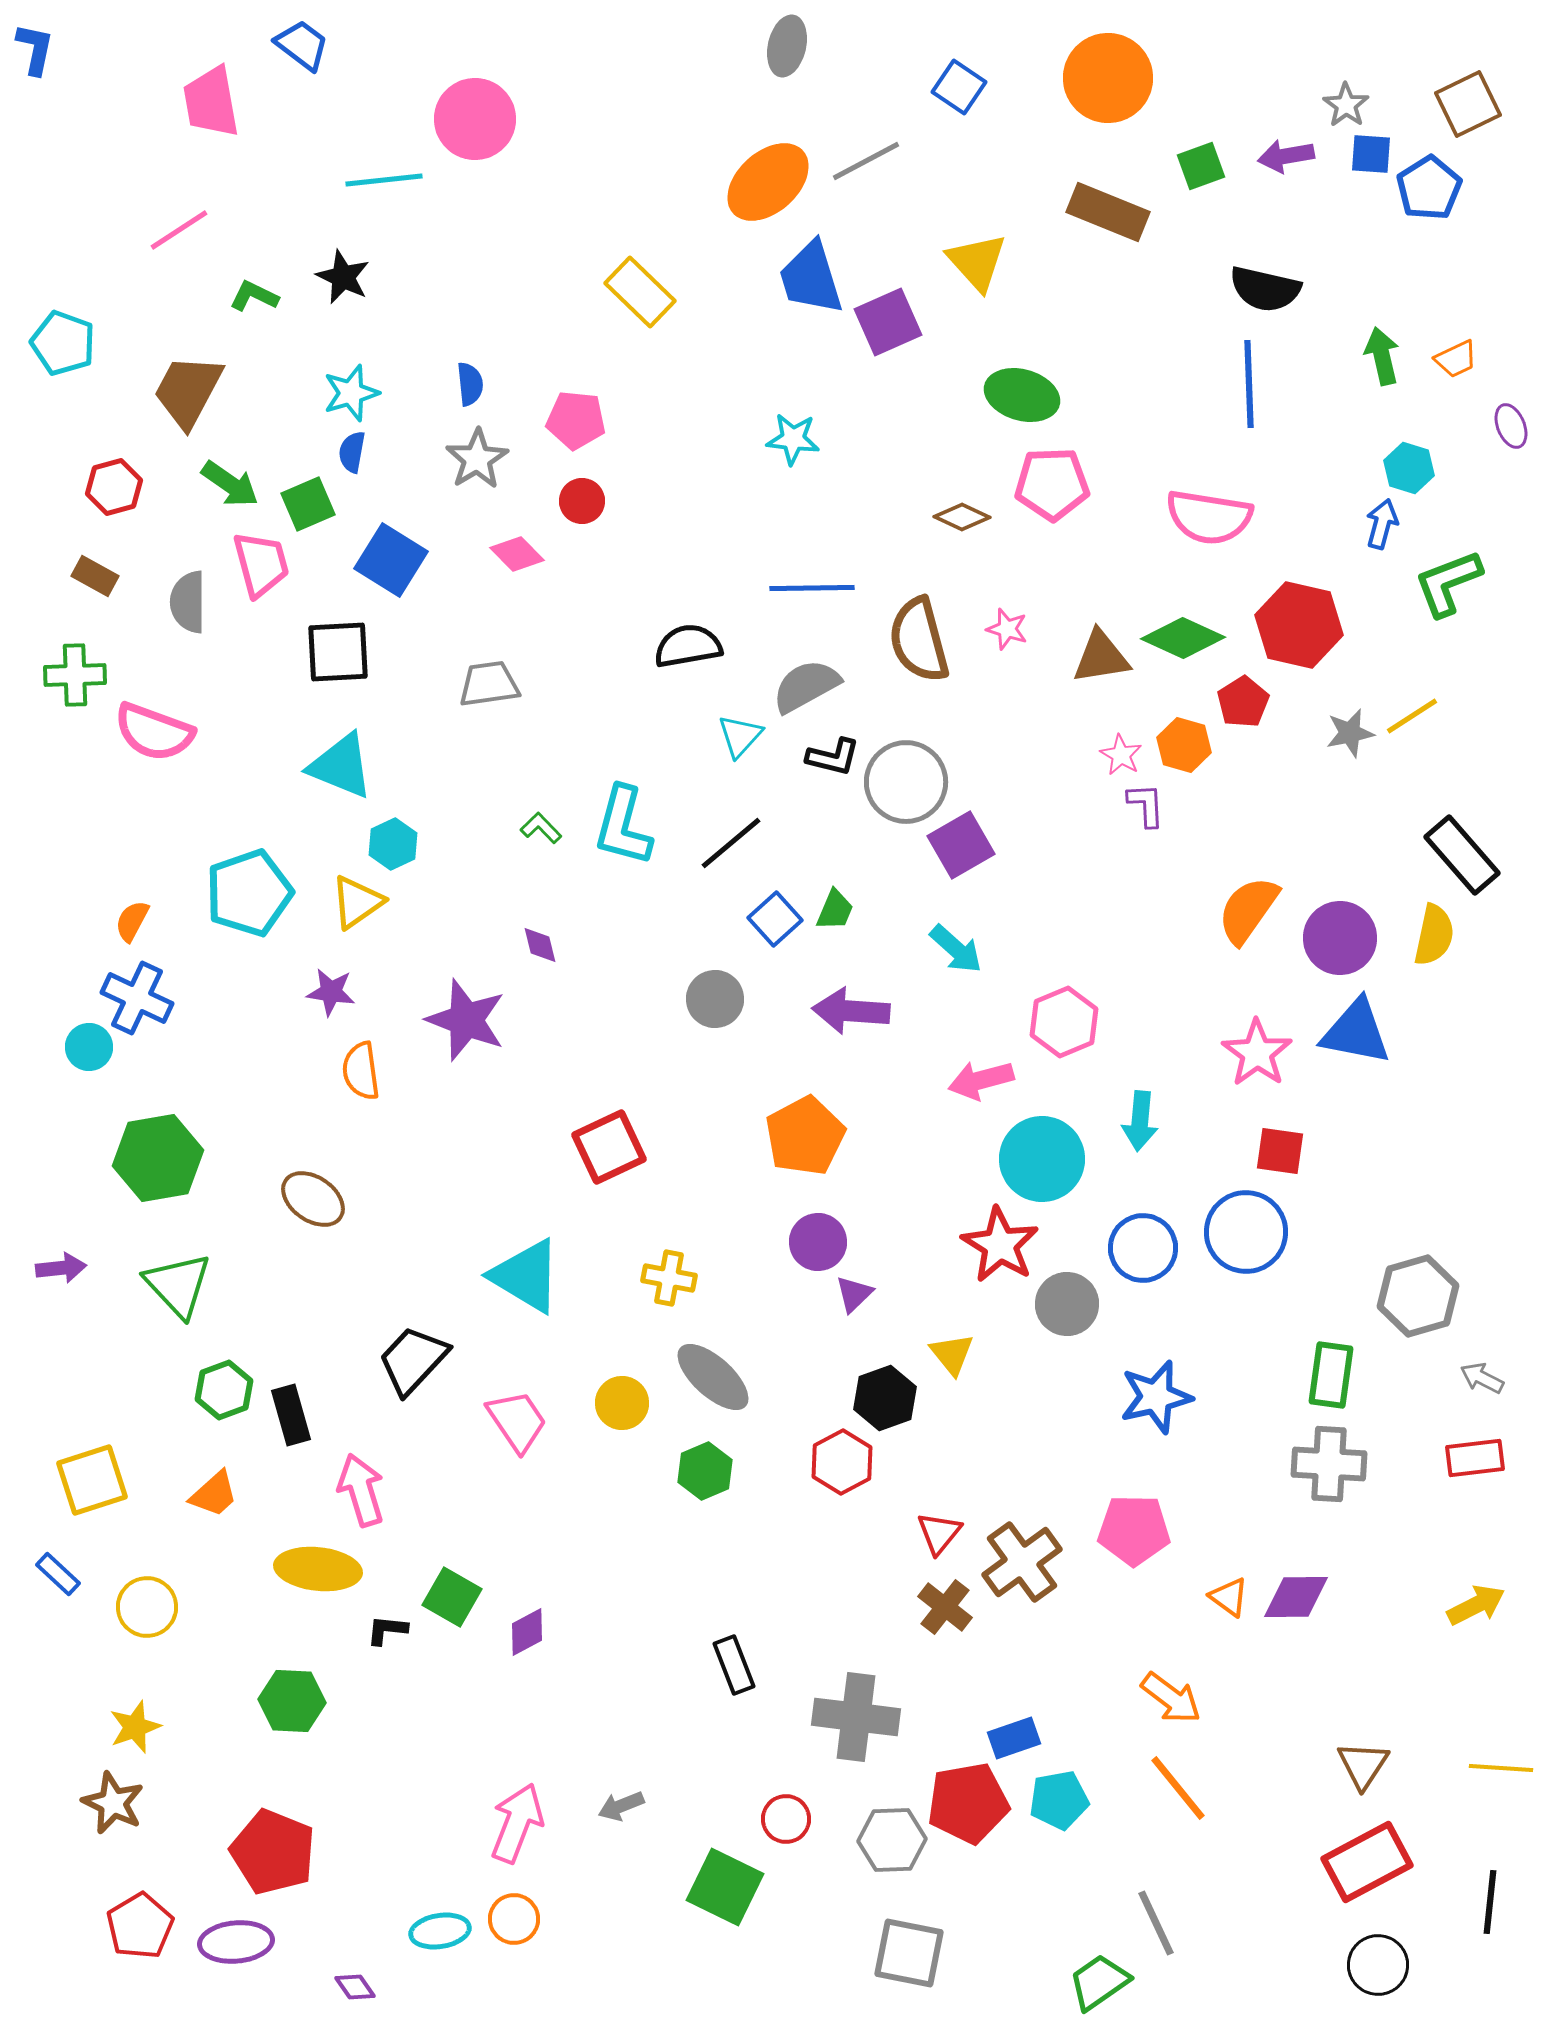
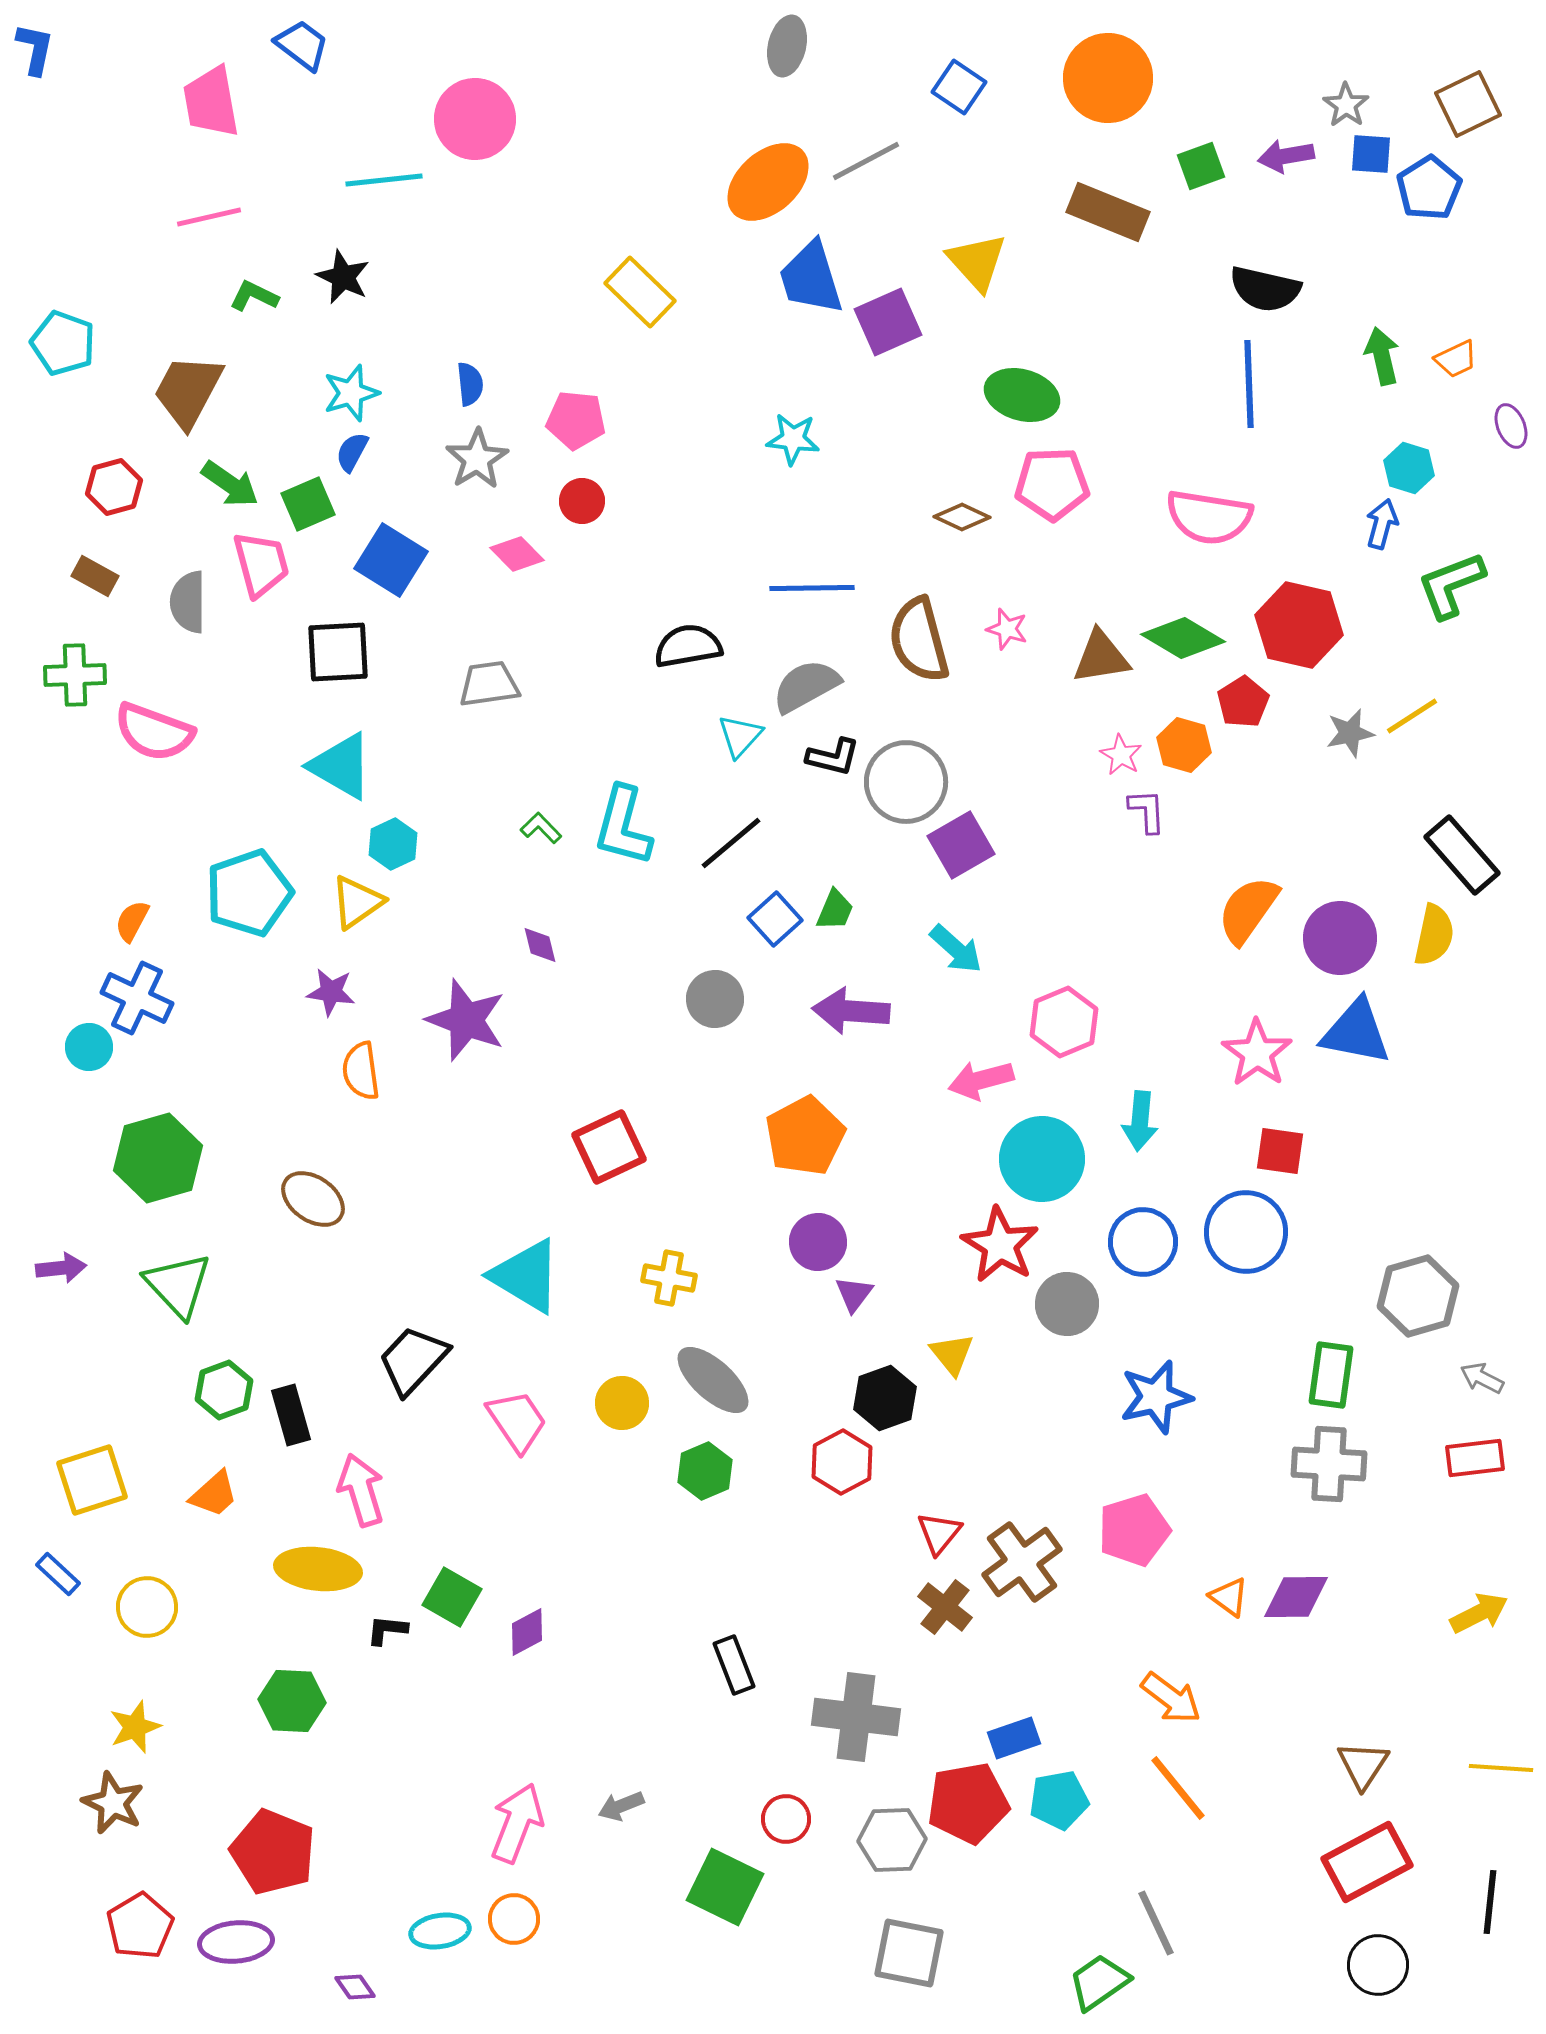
pink line at (179, 230): moved 30 px right, 13 px up; rotated 20 degrees clockwise
blue semicircle at (352, 452): rotated 18 degrees clockwise
green L-shape at (1448, 583): moved 3 px right, 2 px down
green diamond at (1183, 638): rotated 6 degrees clockwise
cyan triangle at (341, 766): rotated 8 degrees clockwise
purple L-shape at (1146, 805): moved 1 px right, 6 px down
green hexagon at (158, 1158): rotated 6 degrees counterclockwise
blue circle at (1143, 1248): moved 6 px up
purple triangle at (854, 1294): rotated 9 degrees counterclockwise
gray ellipse at (713, 1377): moved 3 px down
pink pentagon at (1134, 1530): rotated 18 degrees counterclockwise
yellow arrow at (1476, 1605): moved 3 px right, 8 px down
